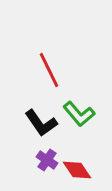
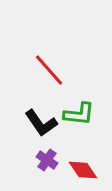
red line: rotated 15 degrees counterclockwise
green L-shape: rotated 44 degrees counterclockwise
red diamond: moved 6 px right
